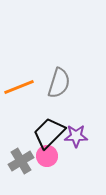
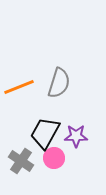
black trapezoid: moved 4 px left; rotated 16 degrees counterclockwise
pink circle: moved 7 px right, 2 px down
gray cross: rotated 25 degrees counterclockwise
